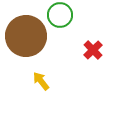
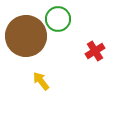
green circle: moved 2 px left, 4 px down
red cross: moved 2 px right, 1 px down; rotated 12 degrees clockwise
